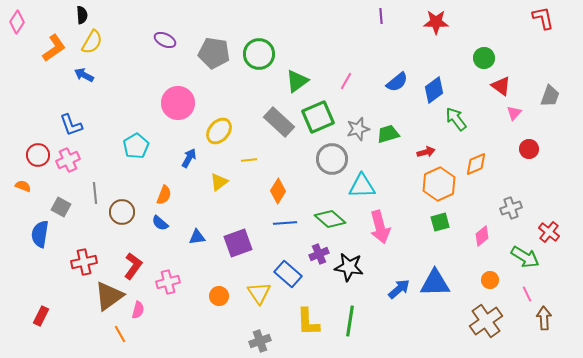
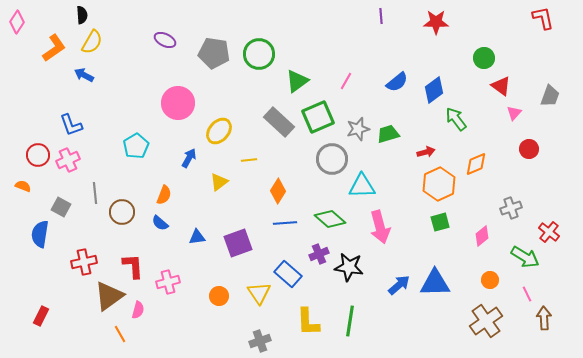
red L-shape at (133, 266): rotated 40 degrees counterclockwise
blue arrow at (399, 289): moved 4 px up
